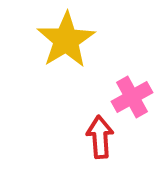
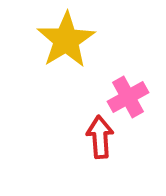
pink cross: moved 4 px left
